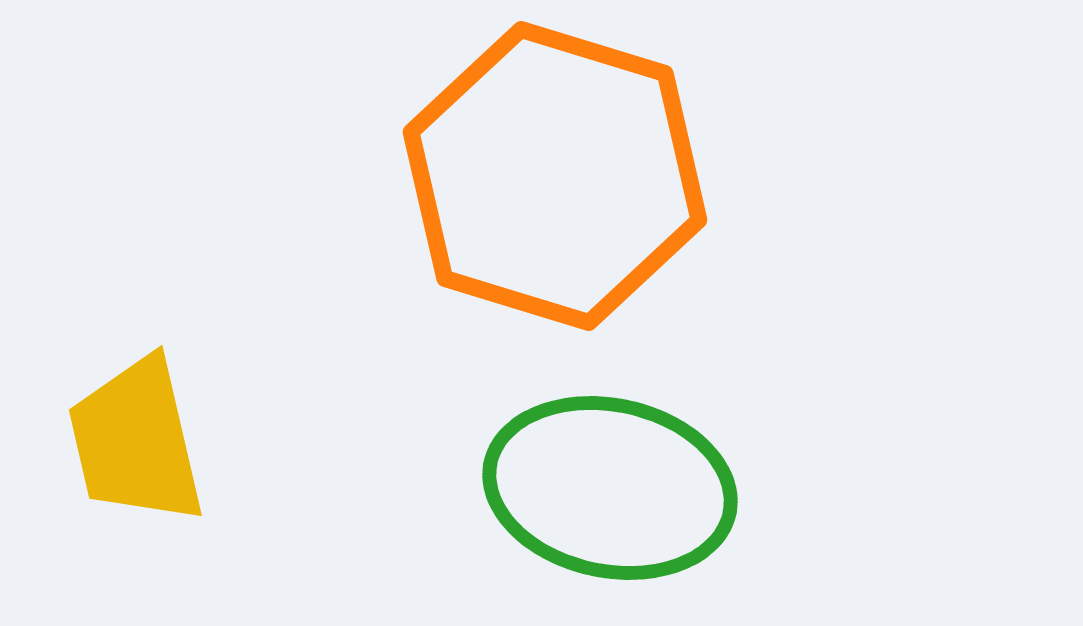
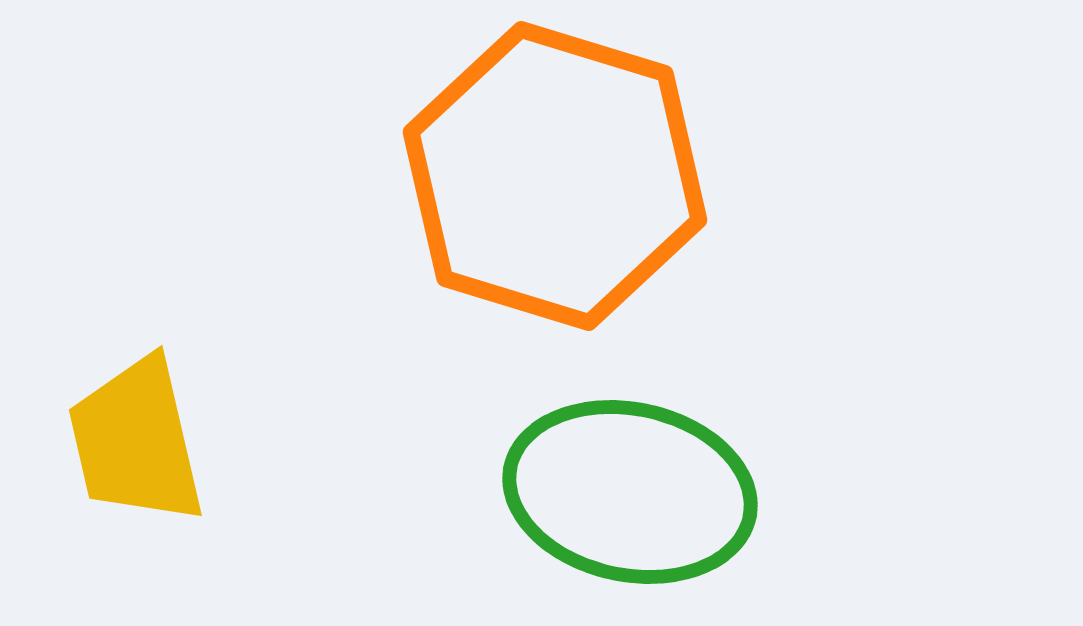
green ellipse: moved 20 px right, 4 px down
